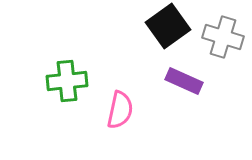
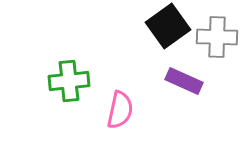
gray cross: moved 6 px left; rotated 15 degrees counterclockwise
green cross: moved 2 px right
